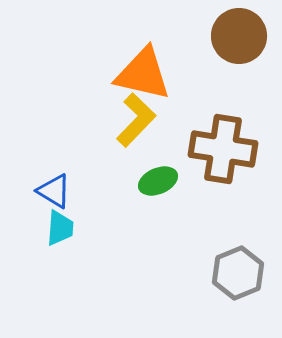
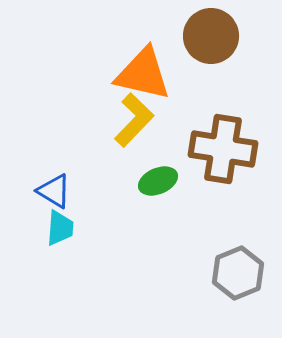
brown circle: moved 28 px left
yellow L-shape: moved 2 px left
